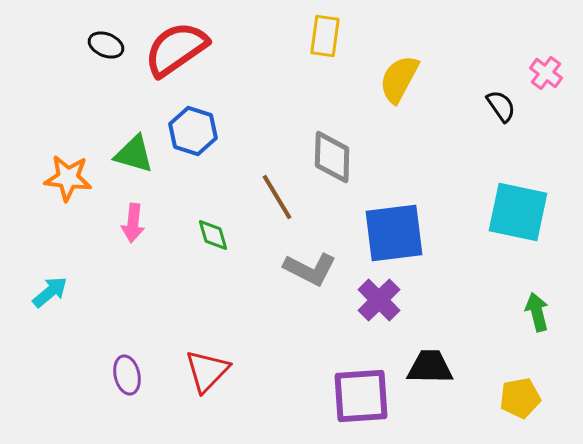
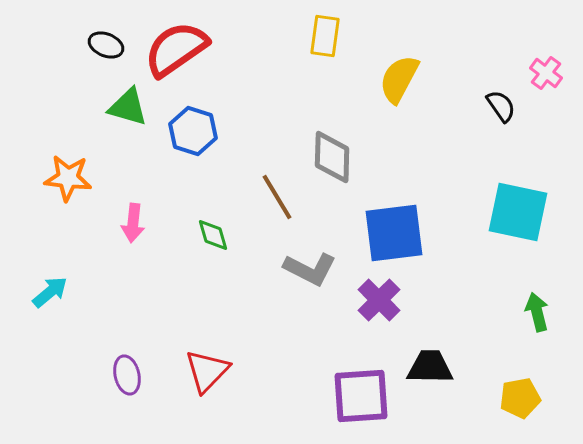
green triangle: moved 6 px left, 47 px up
